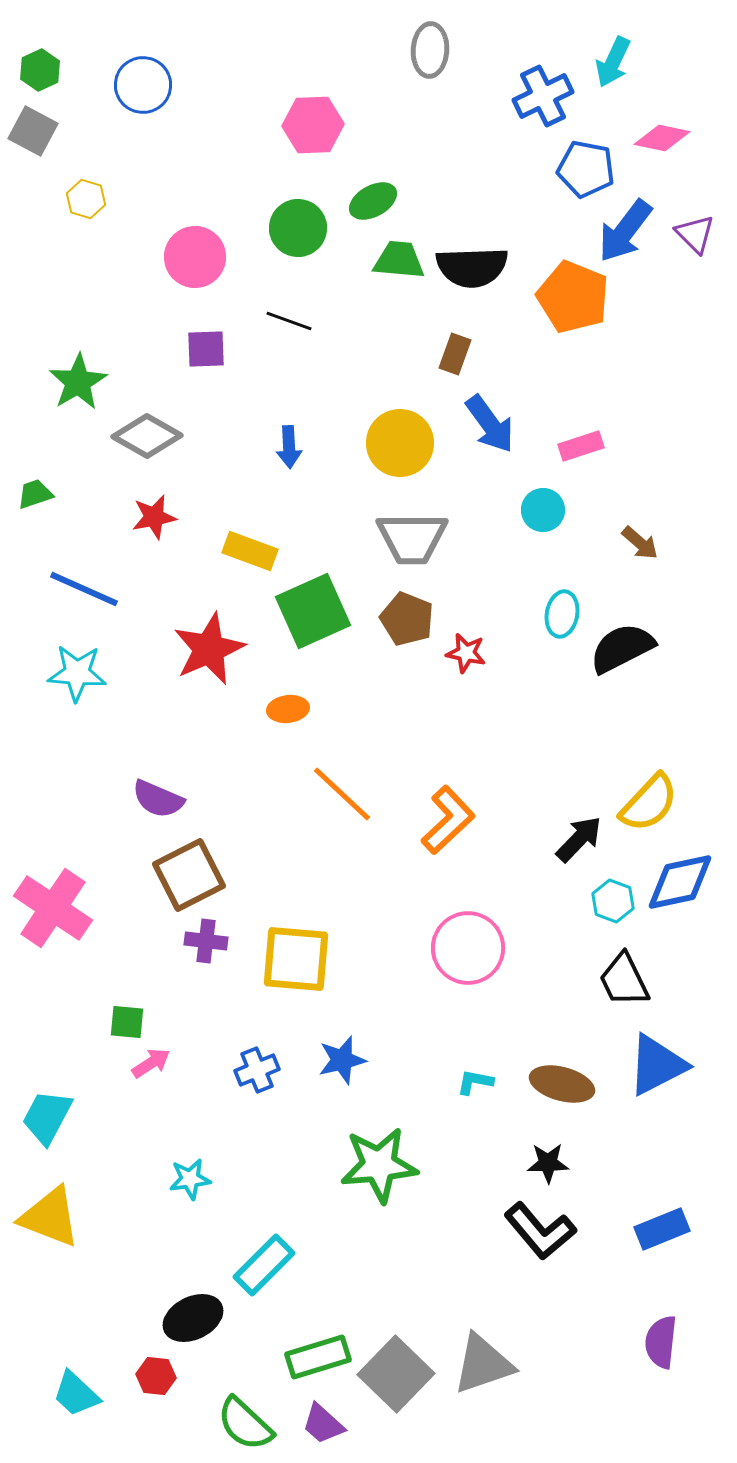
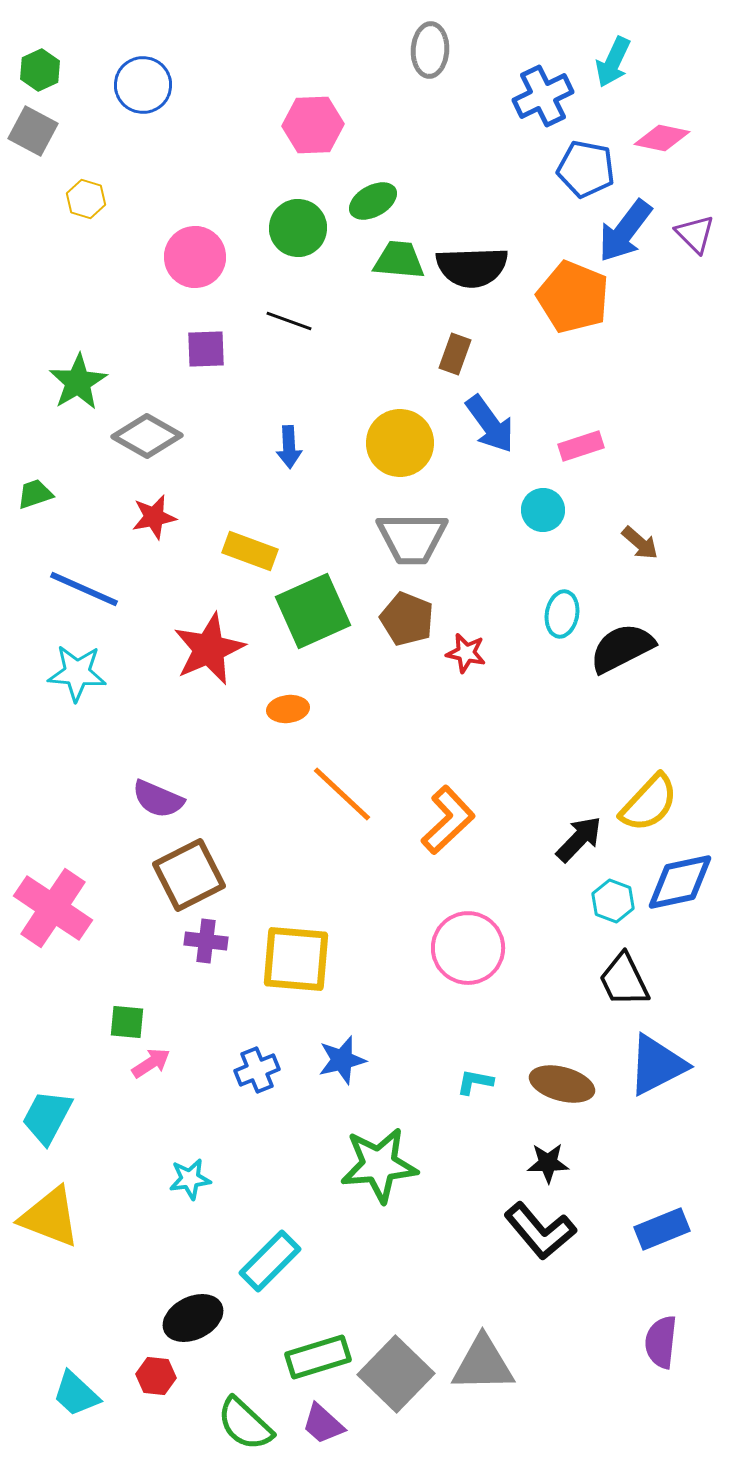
cyan rectangle at (264, 1265): moved 6 px right, 4 px up
gray triangle at (483, 1364): rotated 18 degrees clockwise
